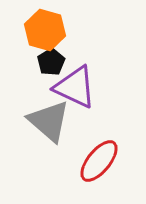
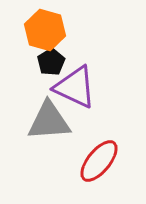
gray triangle: rotated 45 degrees counterclockwise
